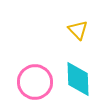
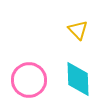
pink circle: moved 6 px left, 2 px up
